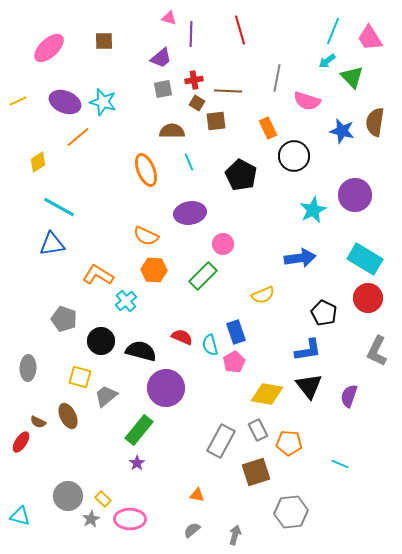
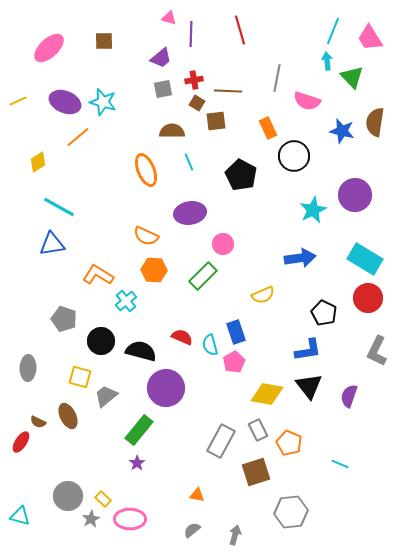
cyan arrow at (327, 61): rotated 120 degrees clockwise
orange pentagon at (289, 443): rotated 20 degrees clockwise
